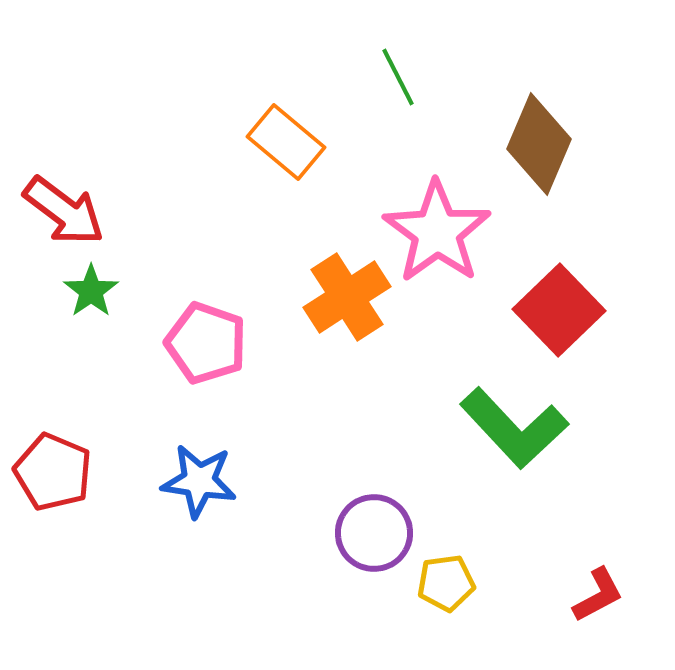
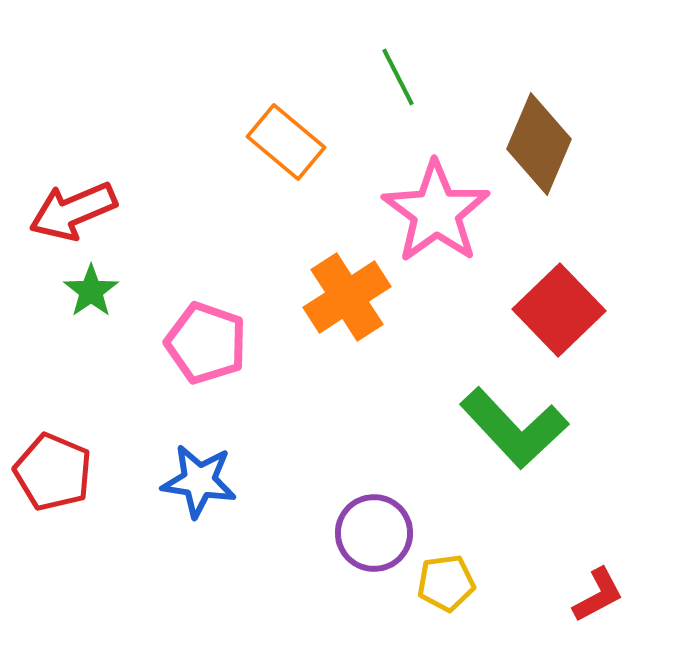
red arrow: moved 9 px right; rotated 120 degrees clockwise
pink star: moved 1 px left, 20 px up
